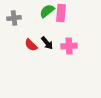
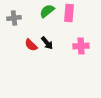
pink rectangle: moved 8 px right
pink cross: moved 12 px right
